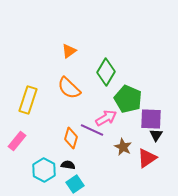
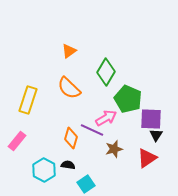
brown star: moved 9 px left, 2 px down; rotated 30 degrees clockwise
cyan square: moved 11 px right
